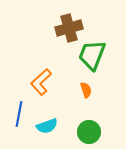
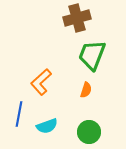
brown cross: moved 8 px right, 10 px up
orange semicircle: rotated 35 degrees clockwise
